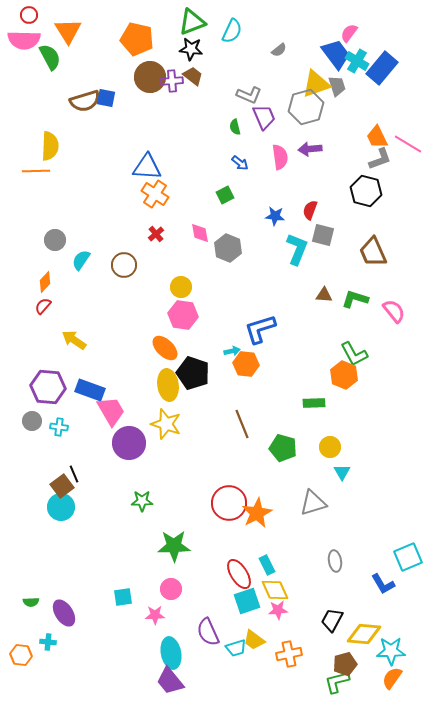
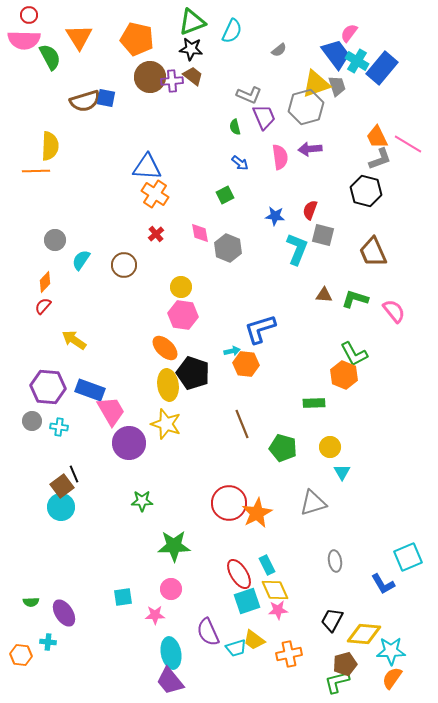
orange triangle at (68, 31): moved 11 px right, 6 px down
